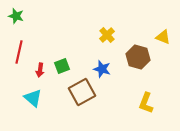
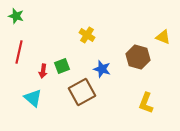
yellow cross: moved 20 px left; rotated 14 degrees counterclockwise
red arrow: moved 3 px right, 1 px down
